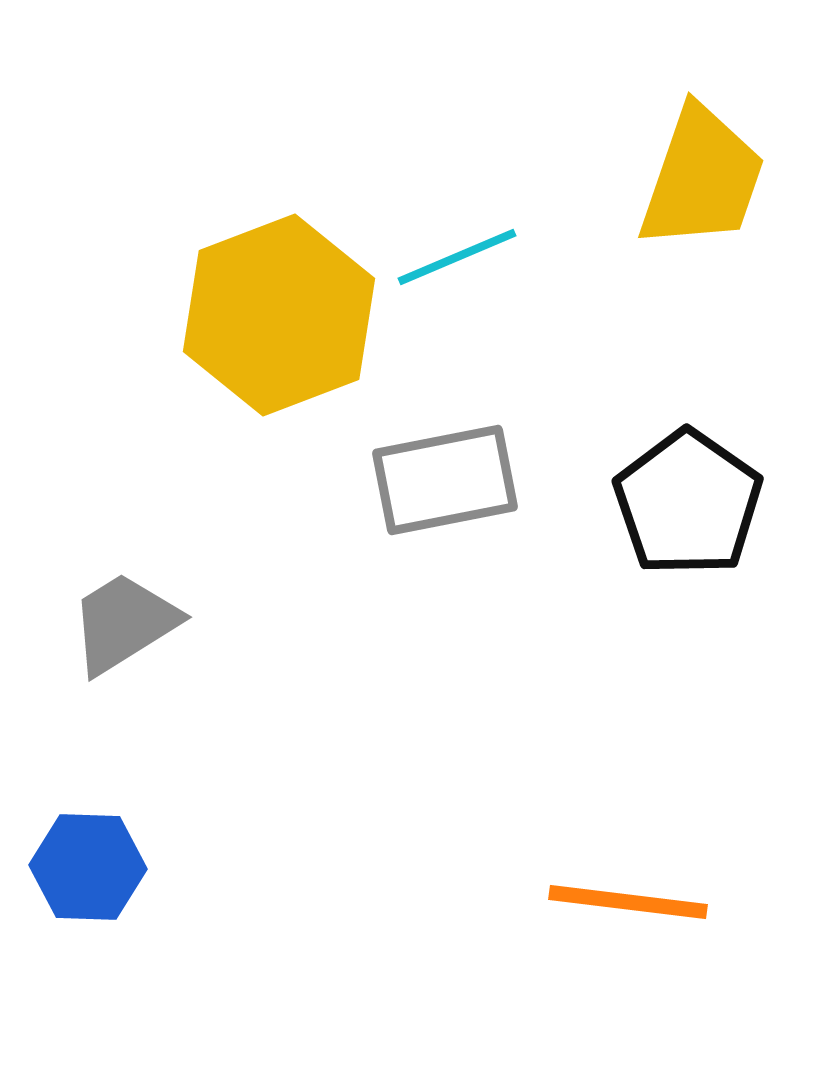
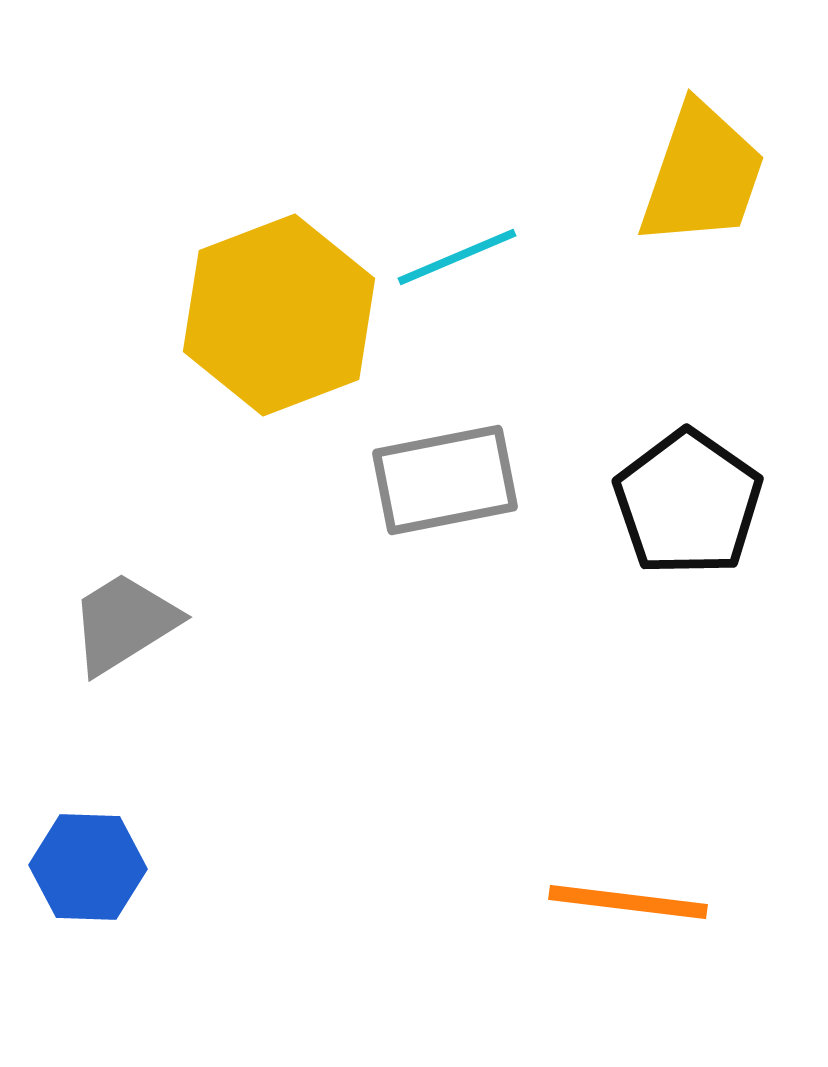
yellow trapezoid: moved 3 px up
